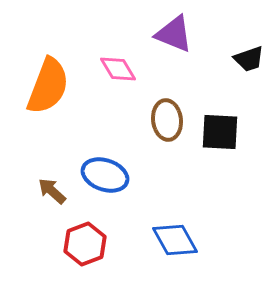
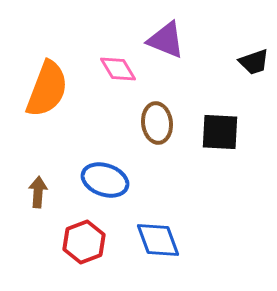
purple triangle: moved 8 px left, 6 px down
black trapezoid: moved 5 px right, 3 px down
orange semicircle: moved 1 px left, 3 px down
brown ellipse: moved 10 px left, 3 px down
blue ellipse: moved 5 px down
brown arrow: moved 14 px left, 1 px down; rotated 52 degrees clockwise
blue diamond: moved 17 px left; rotated 9 degrees clockwise
red hexagon: moved 1 px left, 2 px up
